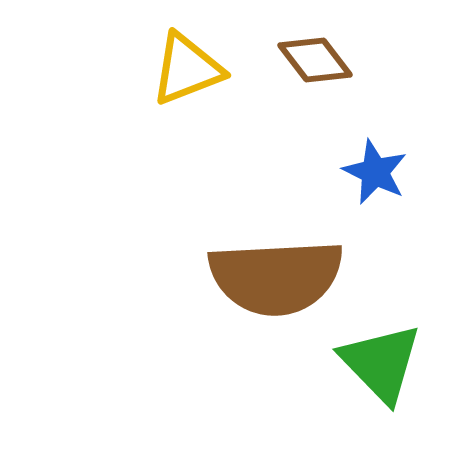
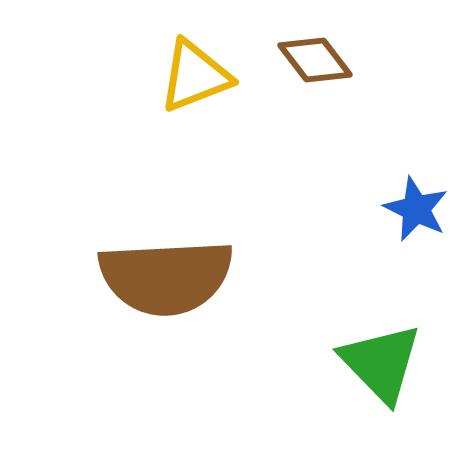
yellow triangle: moved 8 px right, 7 px down
blue star: moved 41 px right, 37 px down
brown semicircle: moved 110 px left
